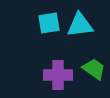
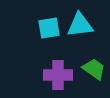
cyan square: moved 5 px down
